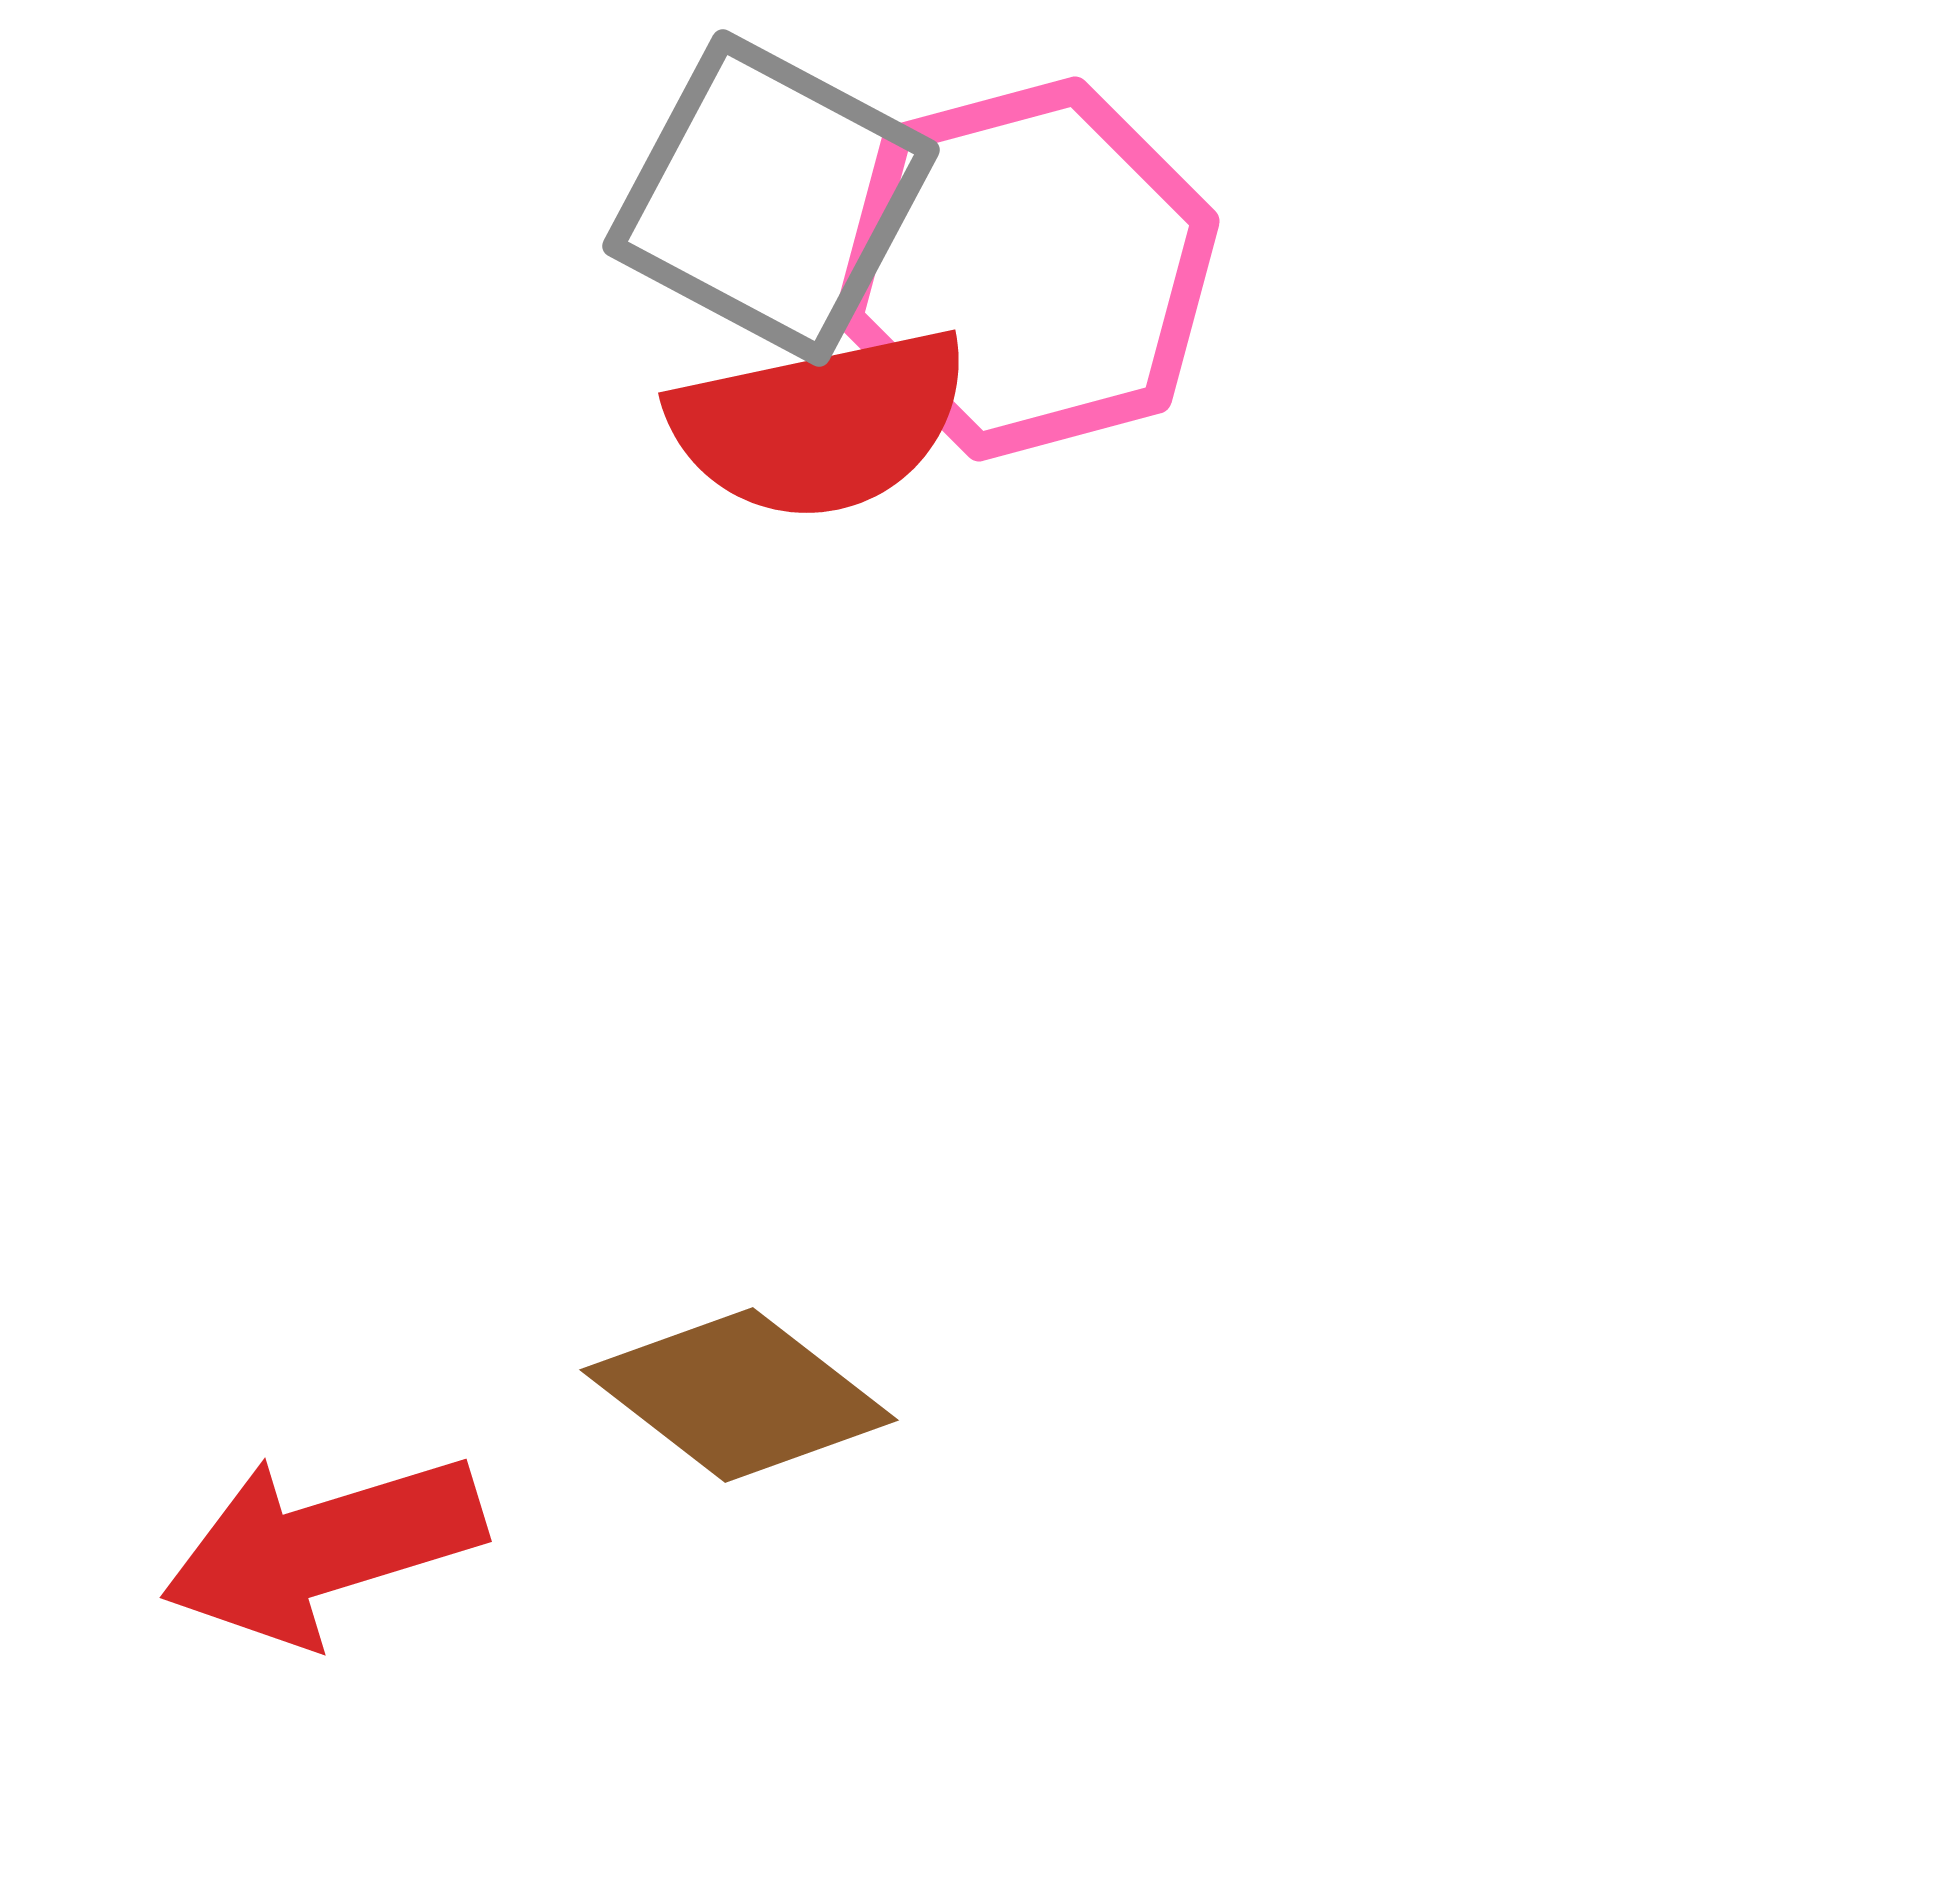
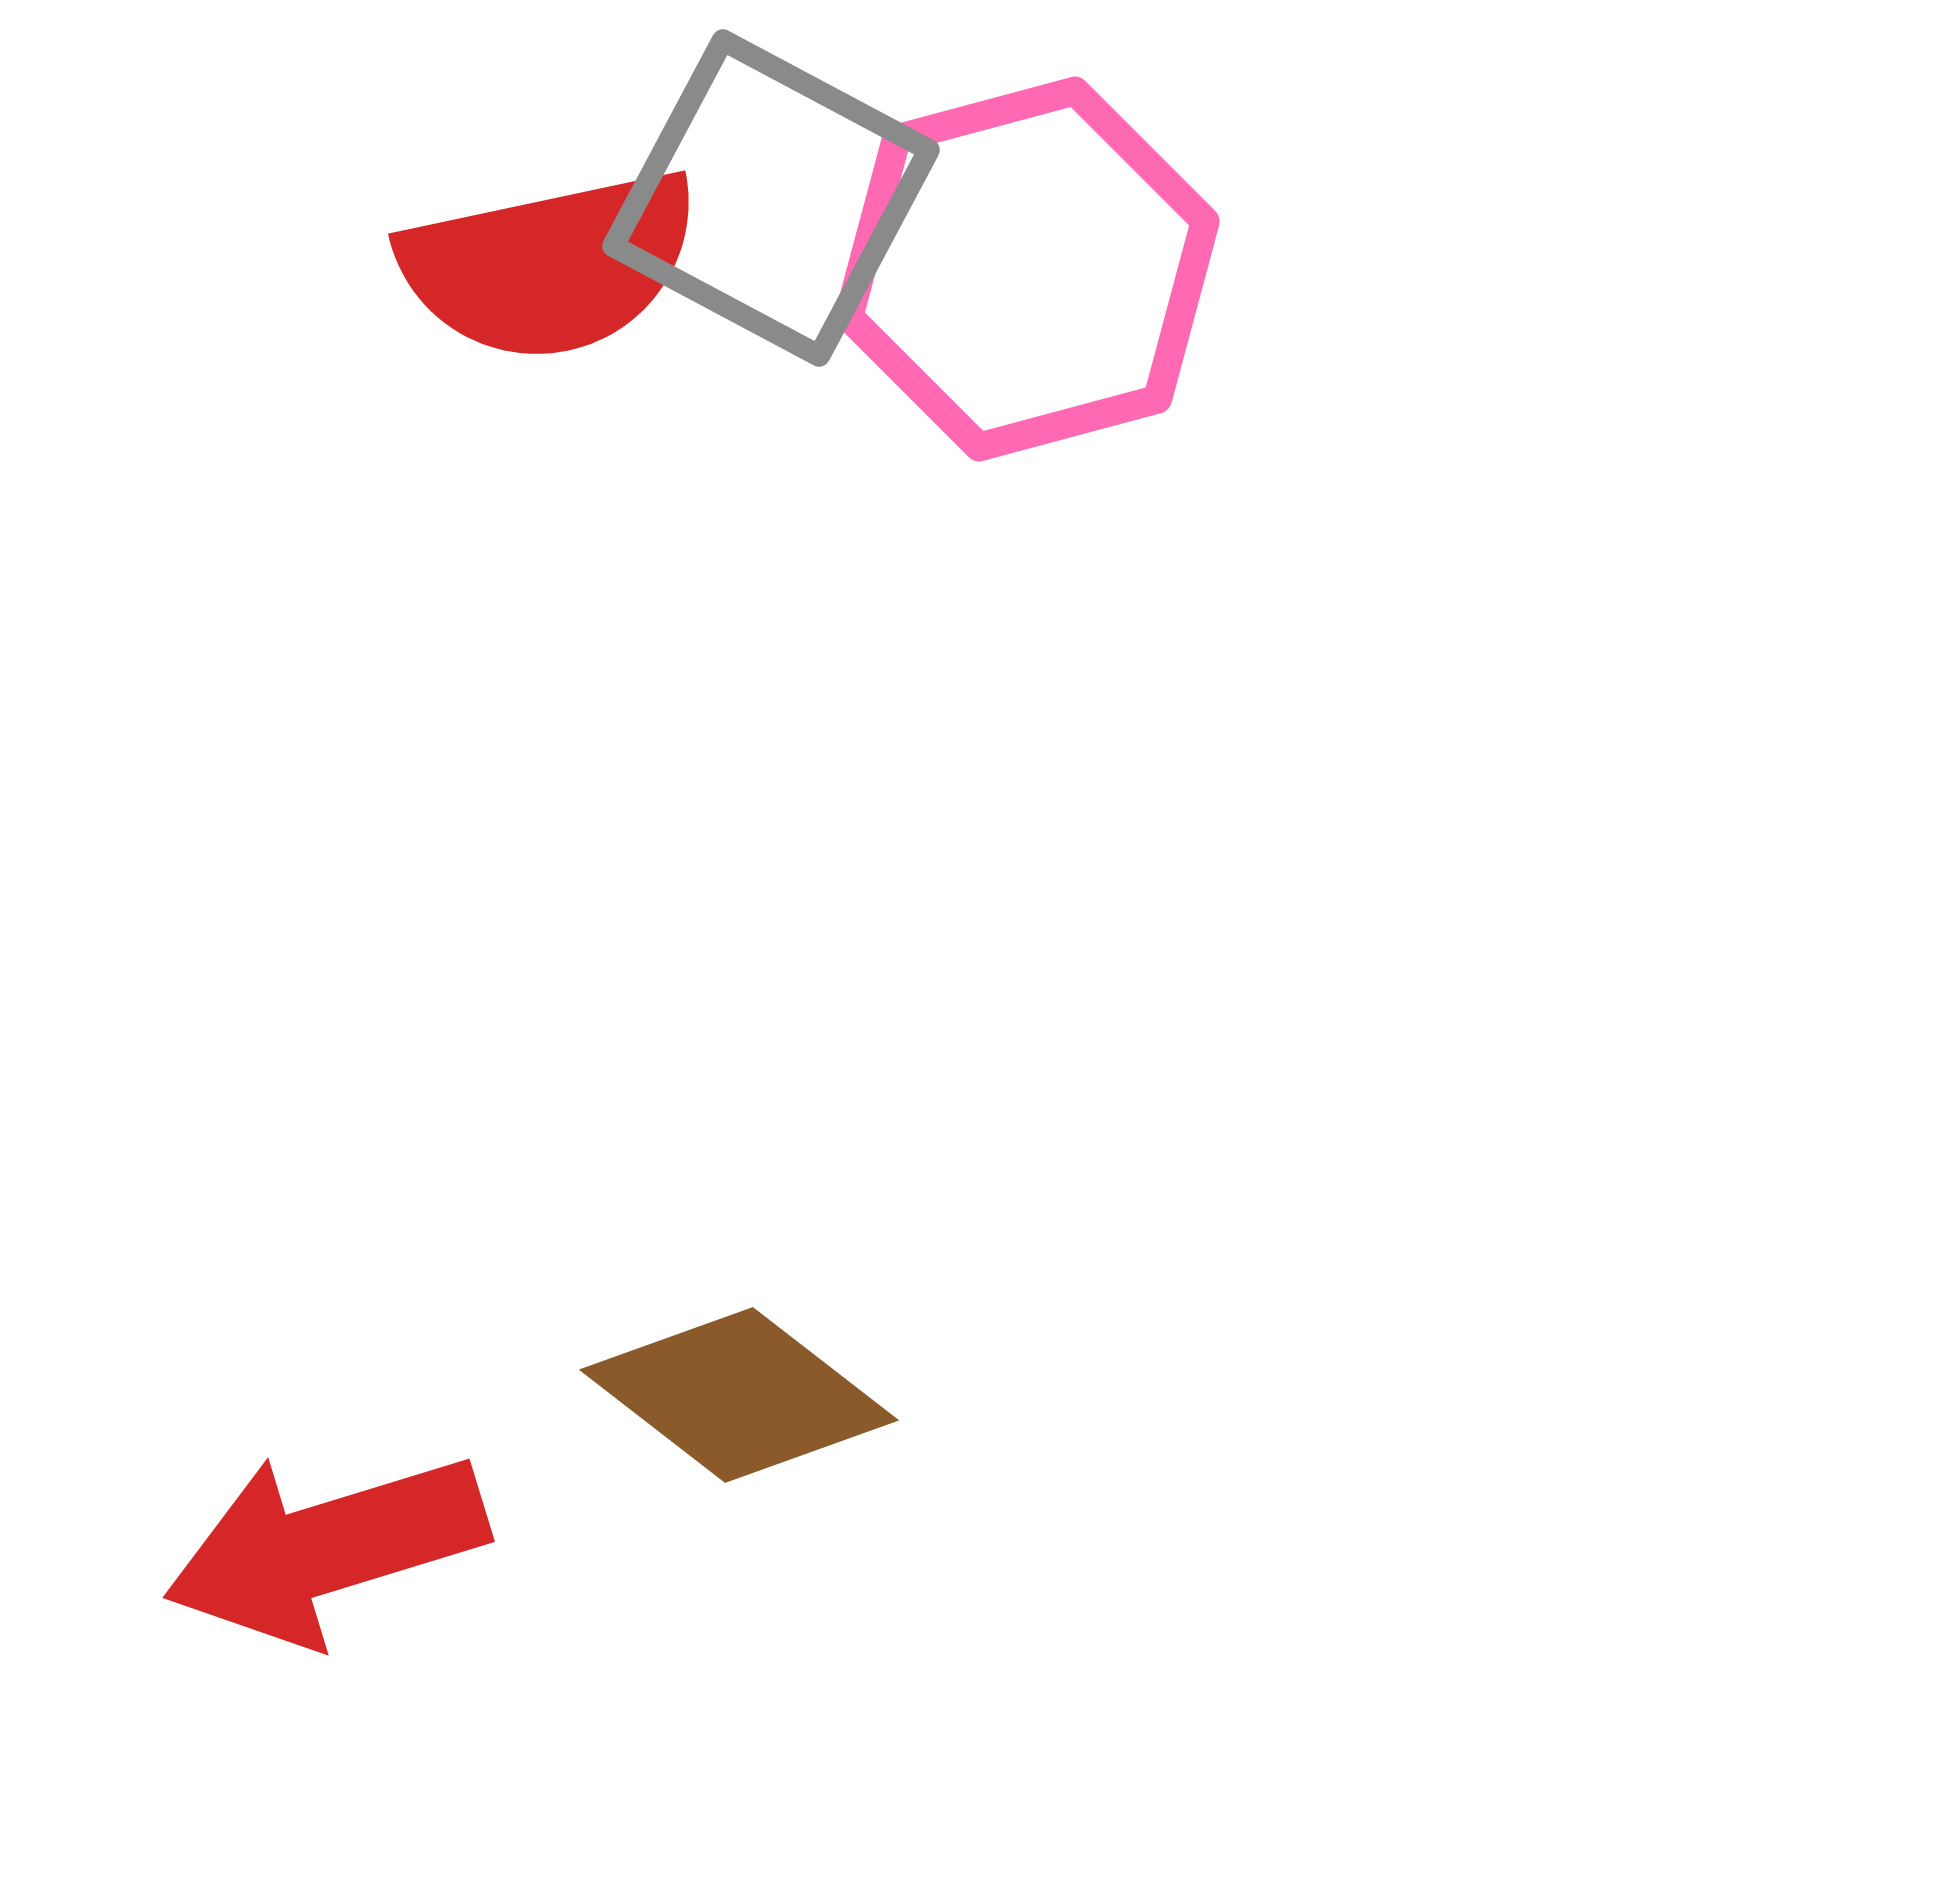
red semicircle: moved 270 px left, 159 px up
red arrow: moved 3 px right
